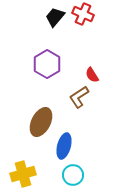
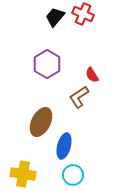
yellow cross: rotated 25 degrees clockwise
